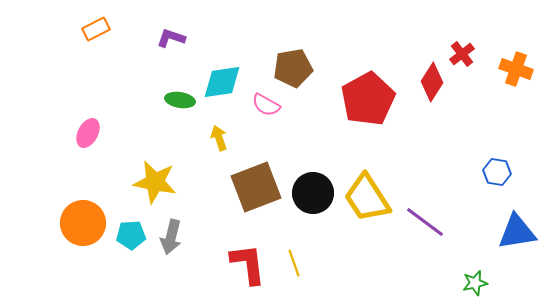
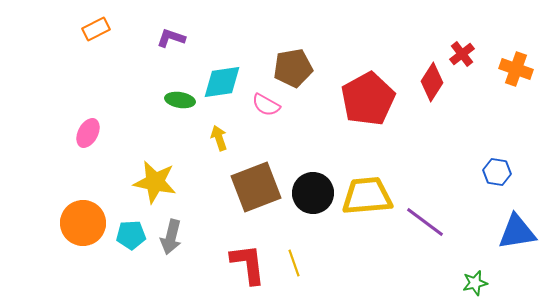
yellow trapezoid: moved 2 px up; rotated 118 degrees clockwise
